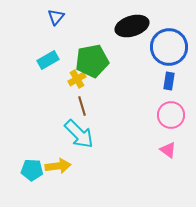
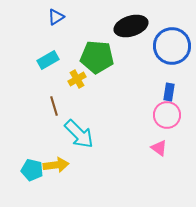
blue triangle: rotated 18 degrees clockwise
black ellipse: moved 1 px left
blue circle: moved 3 px right, 1 px up
green pentagon: moved 5 px right, 4 px up; rotated 16 degrees clockwise
blue rectangle: moved 11 px down
brown line: moved 28 px left
pink circle: moved 4 px left
pink triangle: moved 9 px left, 2 px up
yellow arrow: moved 2 px left, 1 px up
cyan pentagon: rotated 10 degrees clockwise
